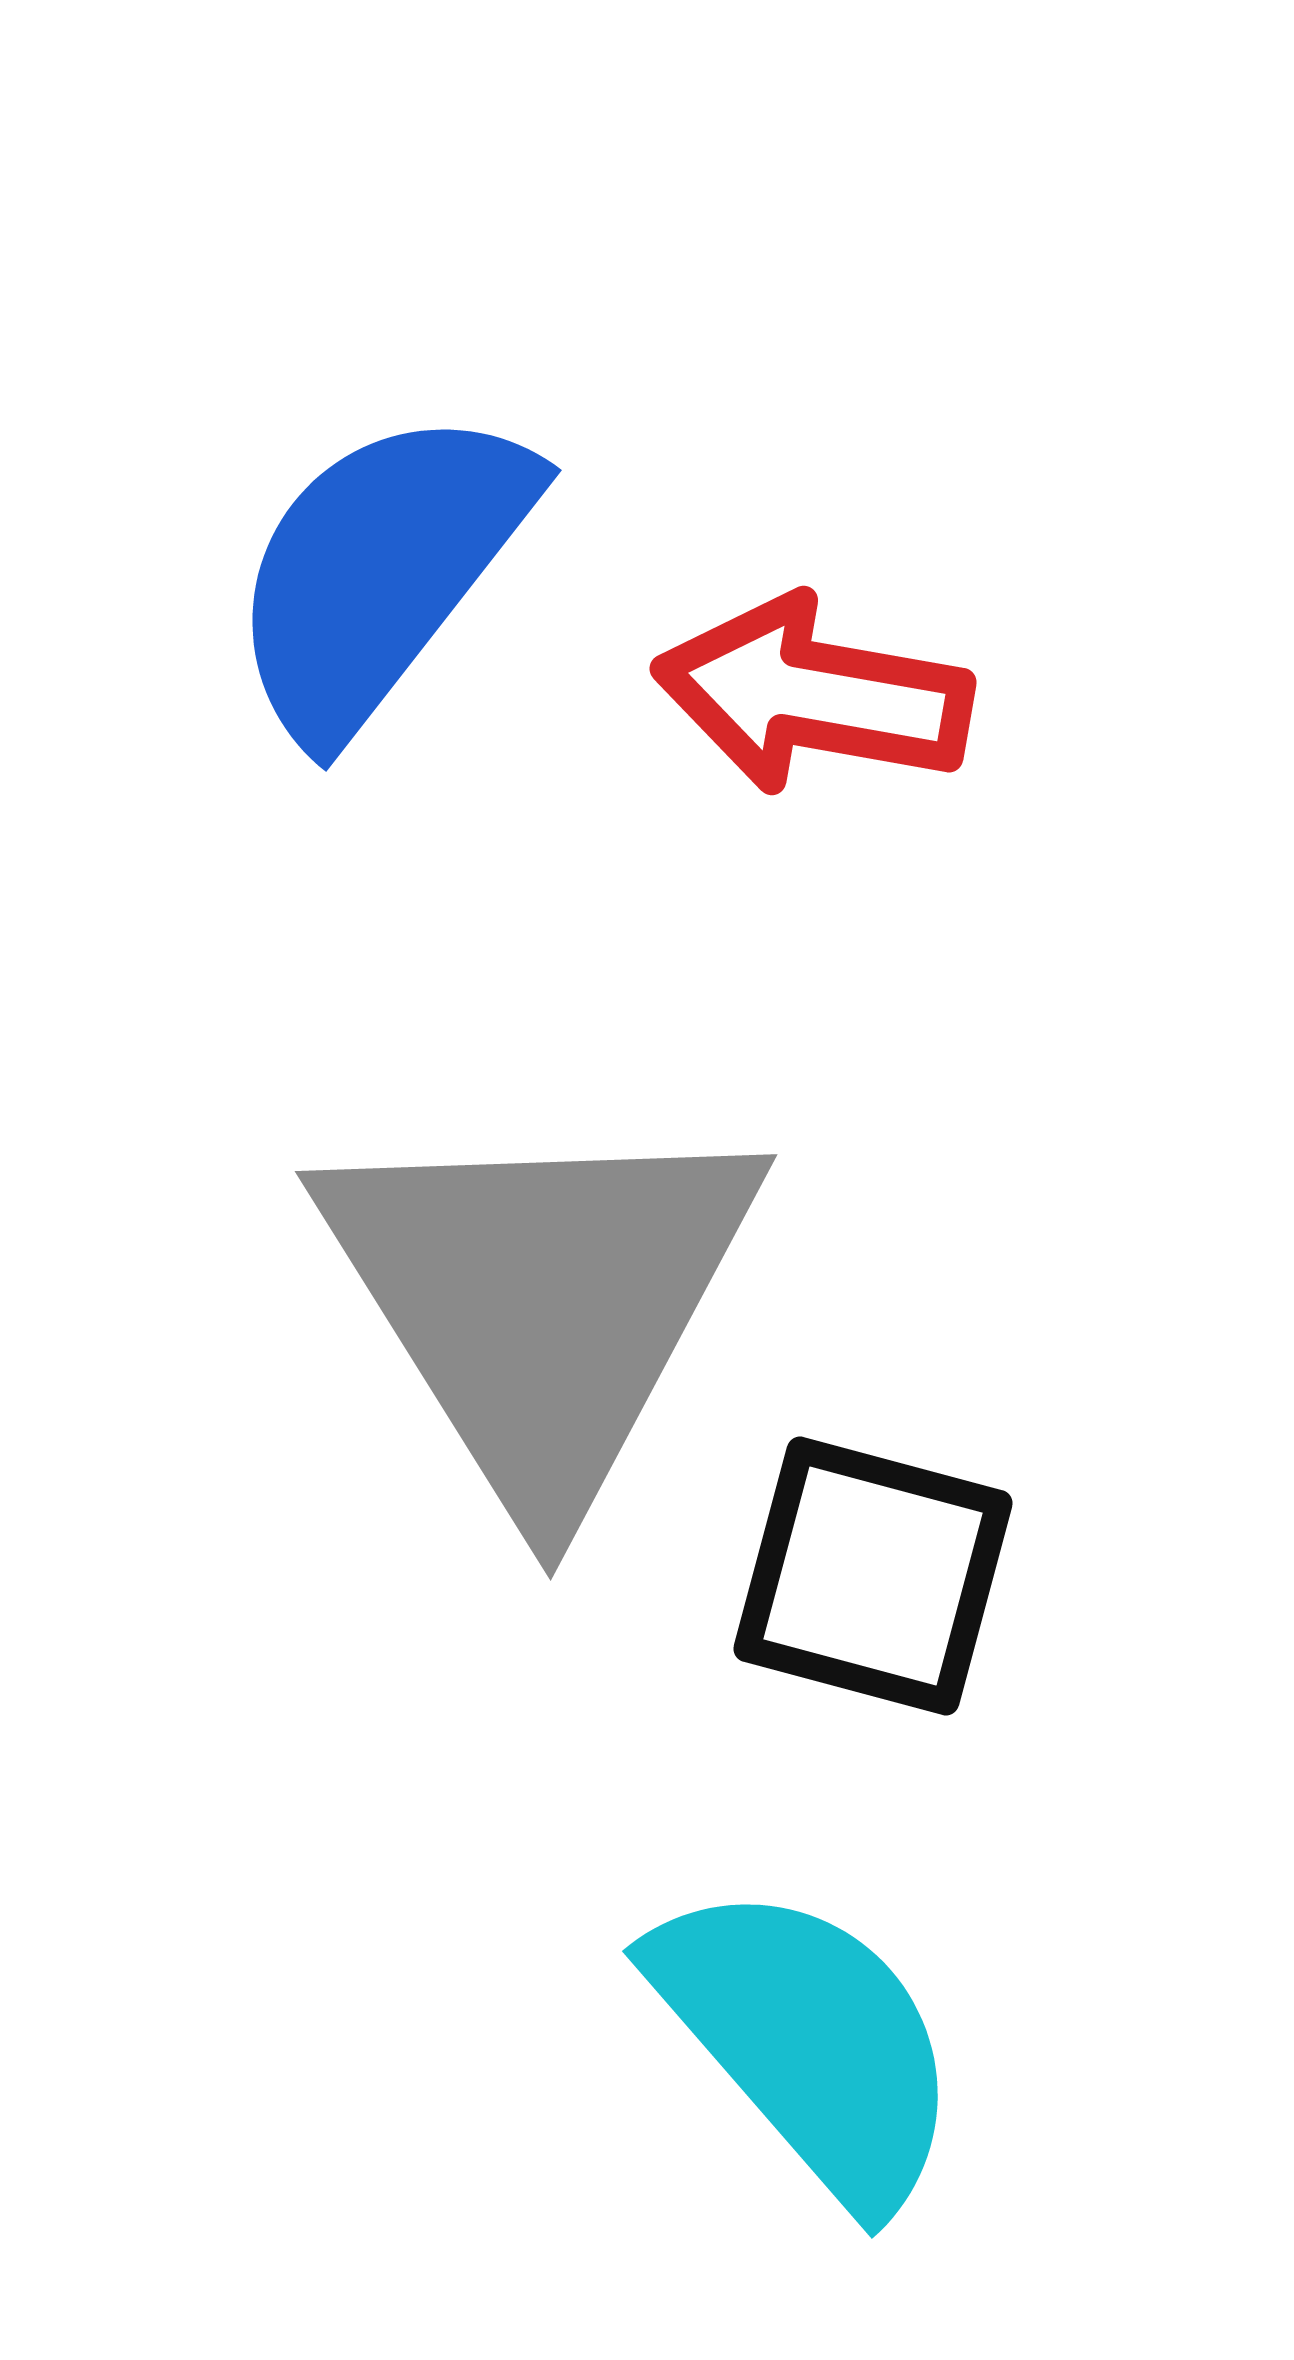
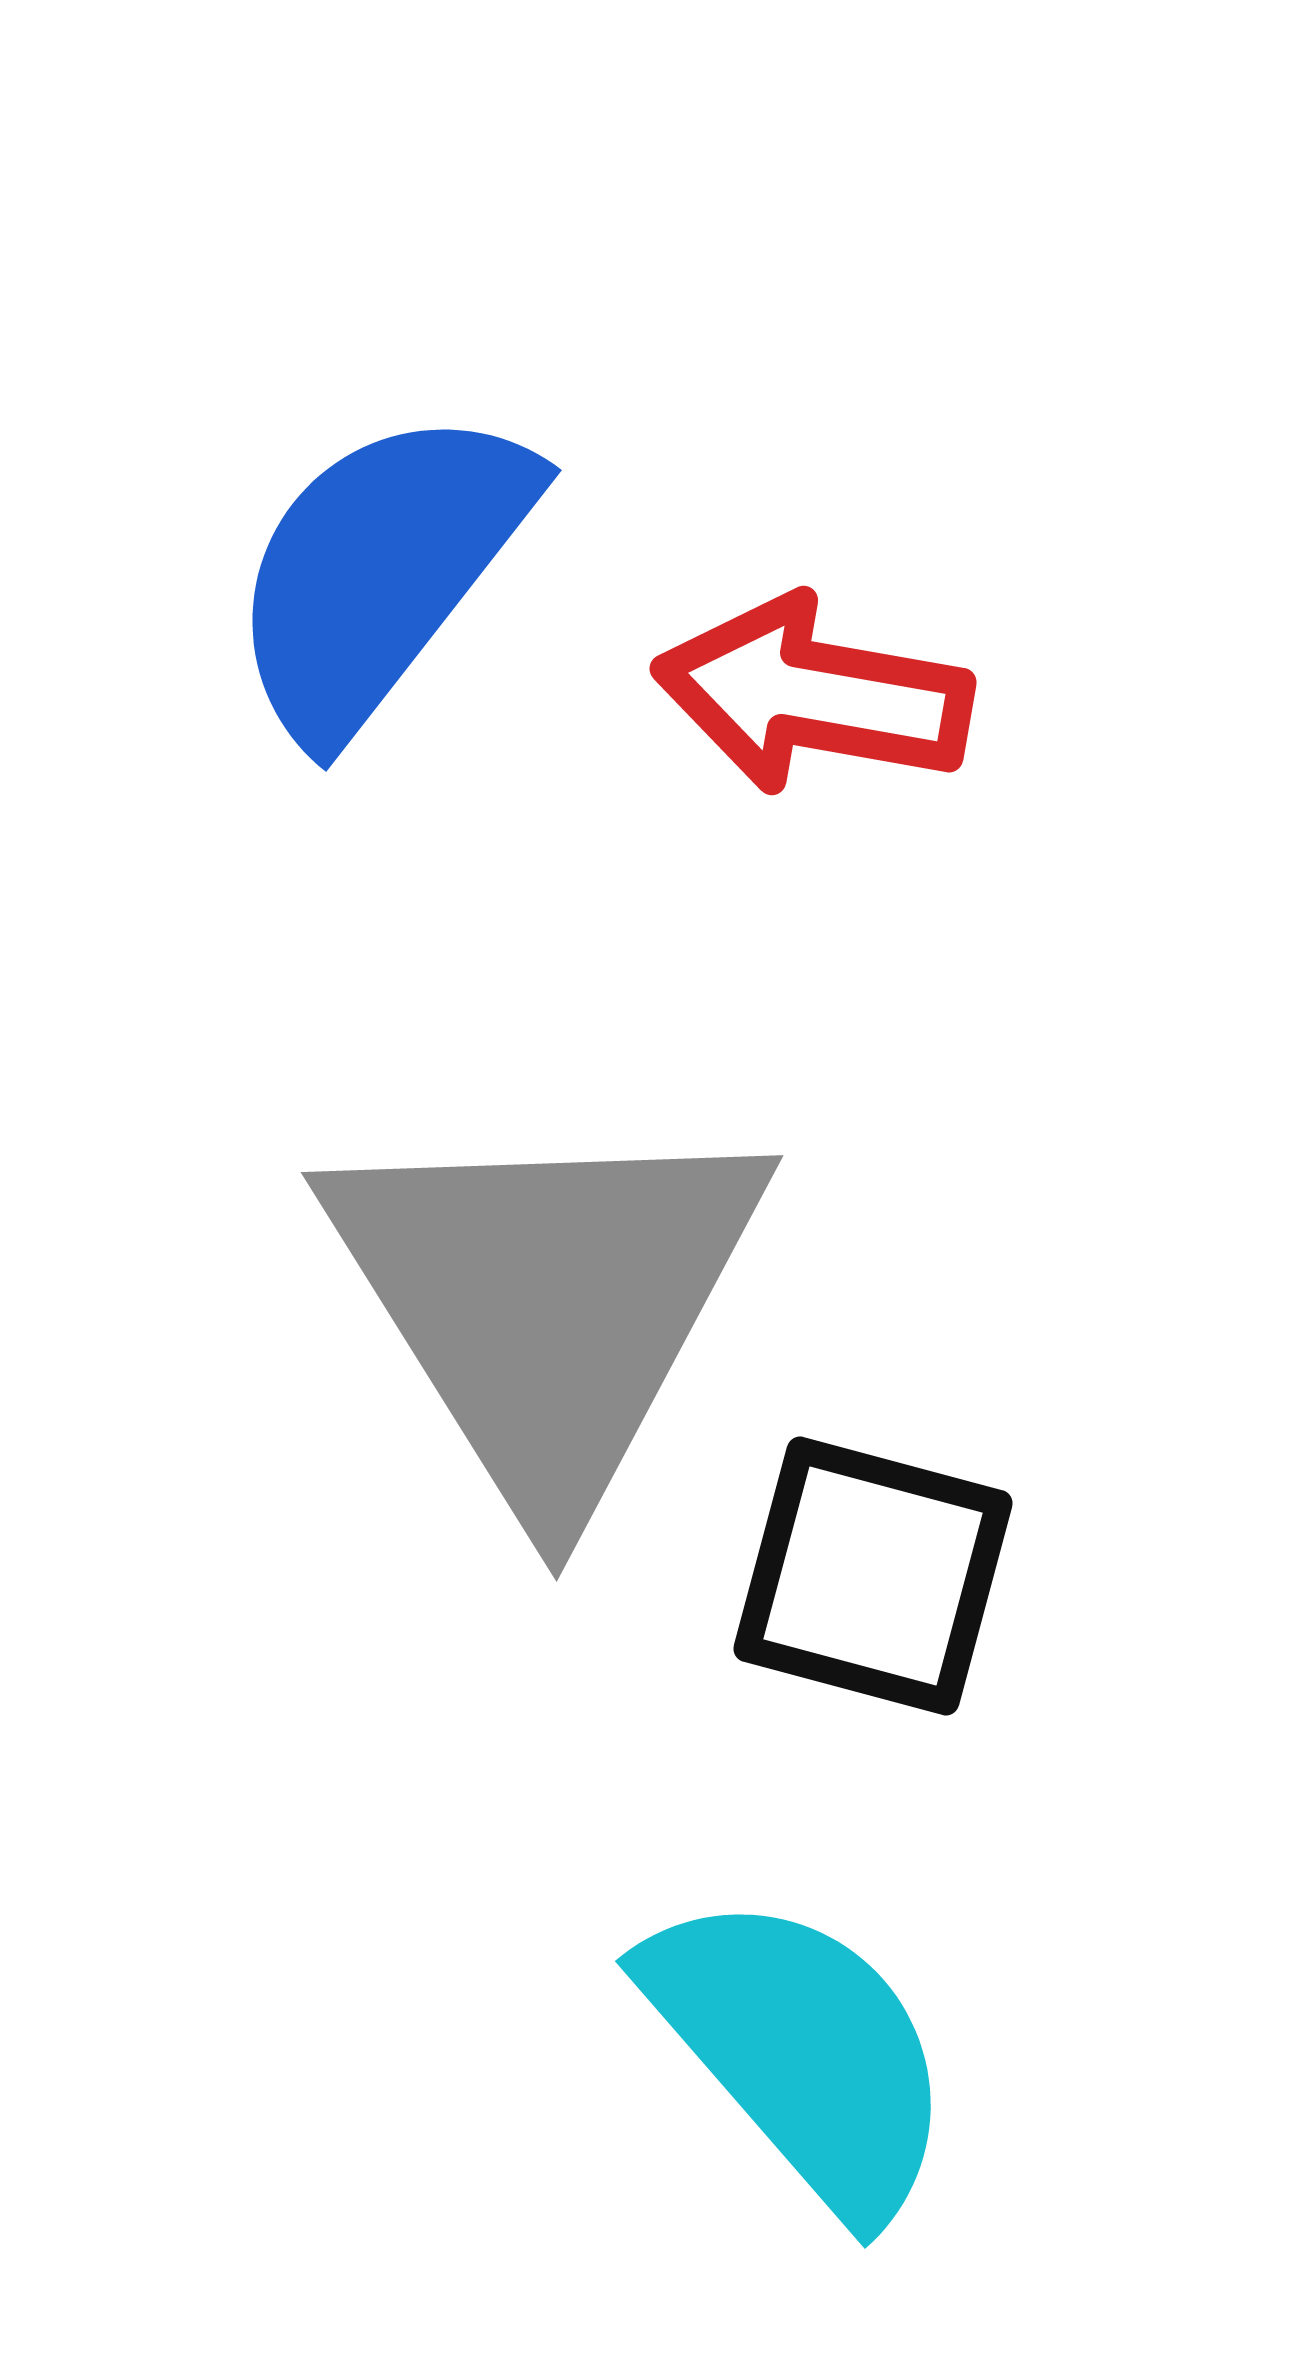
gray triangle: moved 6 px right, 1 px down
cyan semicircle: moved 7 px left, 10 px down
